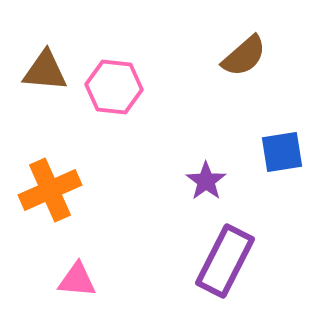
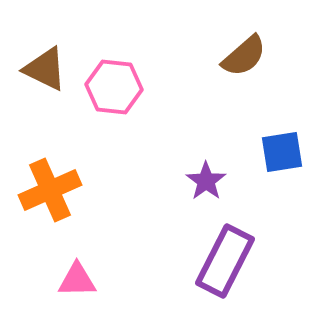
brown triangle: moved 2 px up; rotated 21 degrees clockwise
pink triangle: rotated 6 degrees counterclockwise
